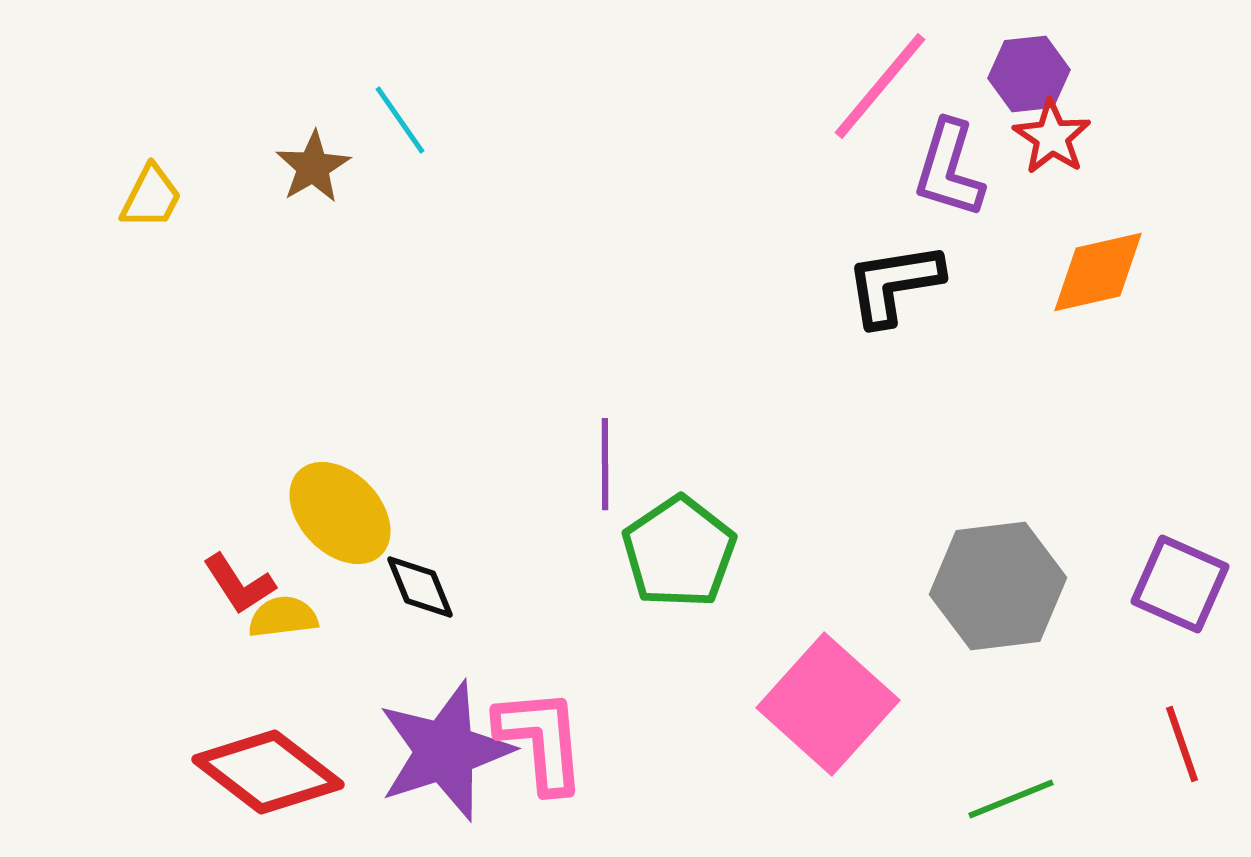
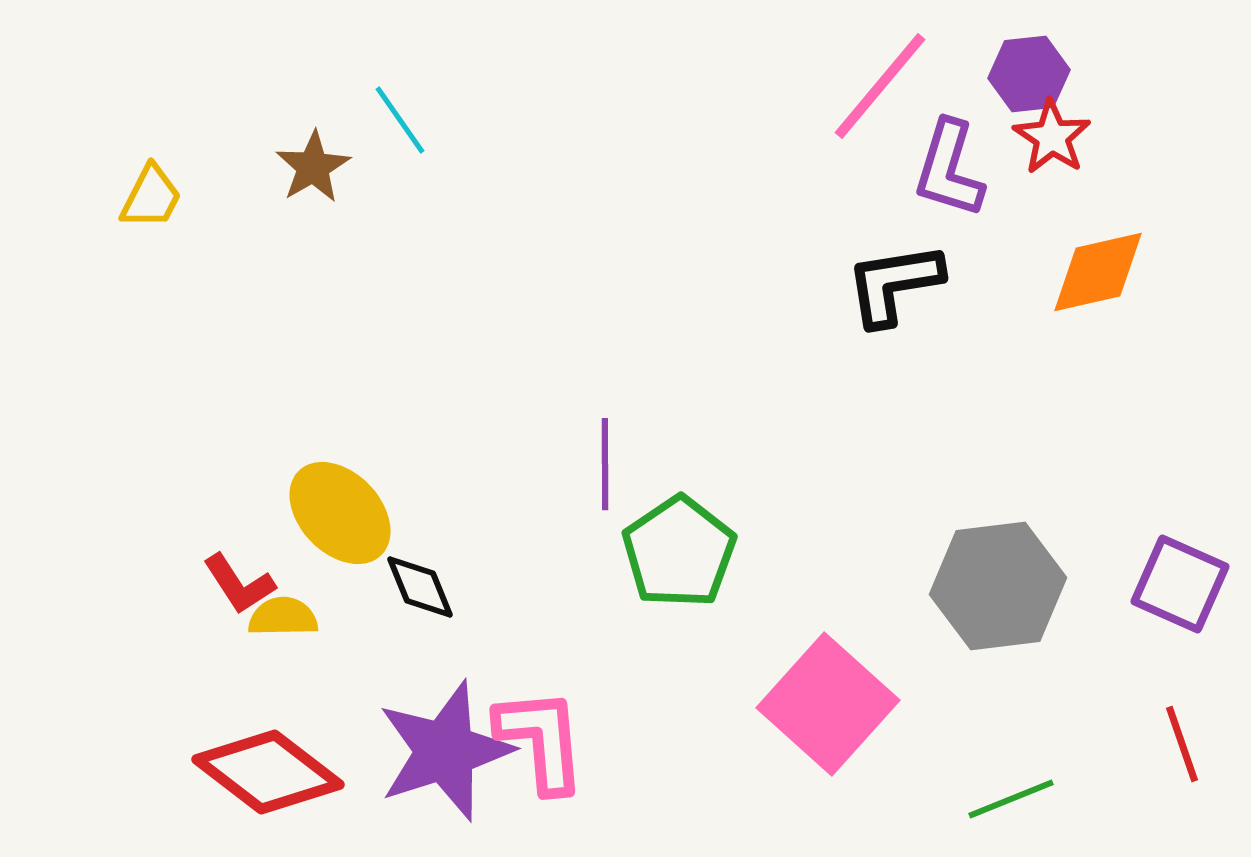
yellow semicircle: rotated 6 degrees clockwise
